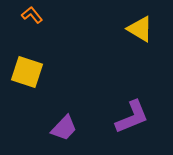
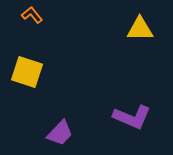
yellow triangle: rotated 32 degrees counterclockwise
purple L-shape: rotated 45 degrees clockwise
purple trapezoid: moved 4 px left, 5 px down
